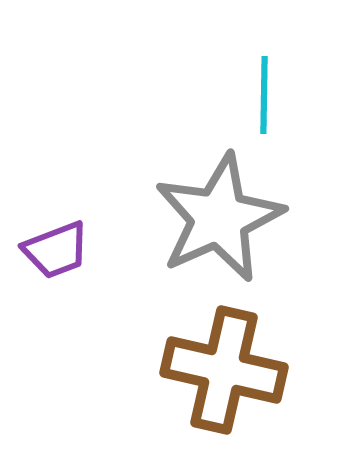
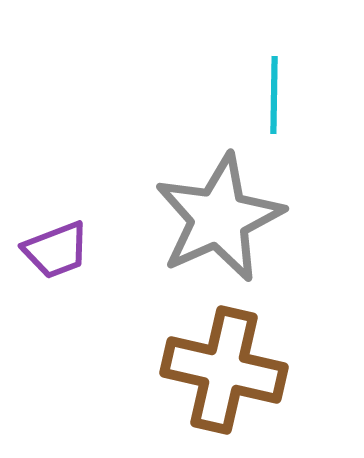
cyan line: moved 10 px right
